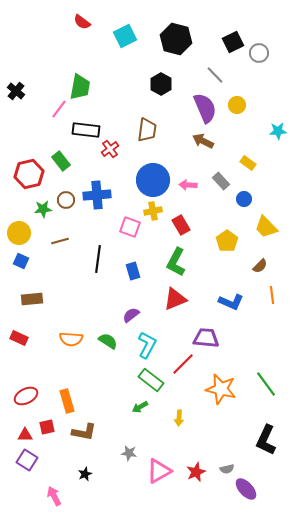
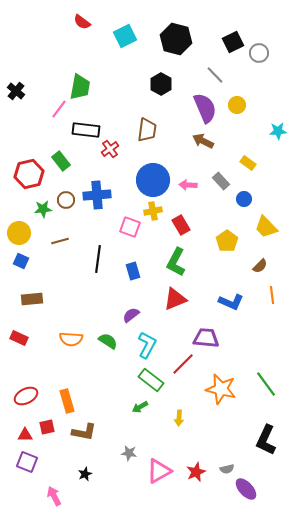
purple square at (27, 460): moved 2 px down; rotated 10 degrees counterclockwise
